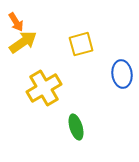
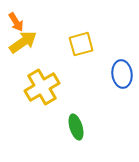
yellow cross: moved 2 px left, 1 px up
